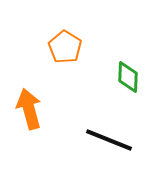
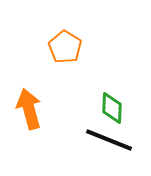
green diamond: moved 16 px left, 31 px down
